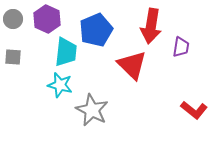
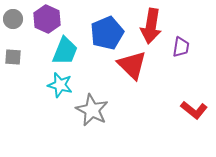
blue pentagon: moved 11 px right, 3 px down
cyan trapezoid: moved 1 px left, 1 px up; rotated 16 degrees clockwise
